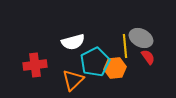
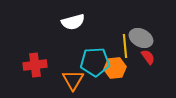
white semicircle: moved 20 px up
cyan pentagon: rotated 24 degrees clockwise
orange triangle: rotated 15 degrees counterclockwise
